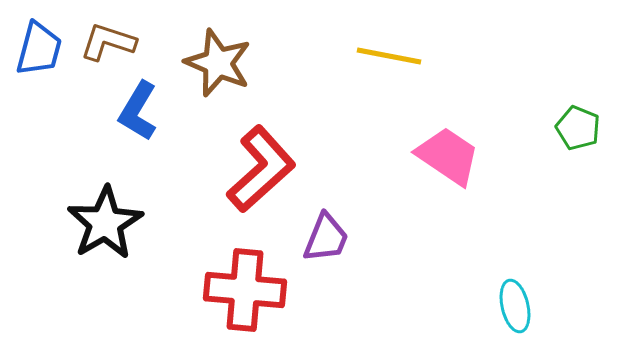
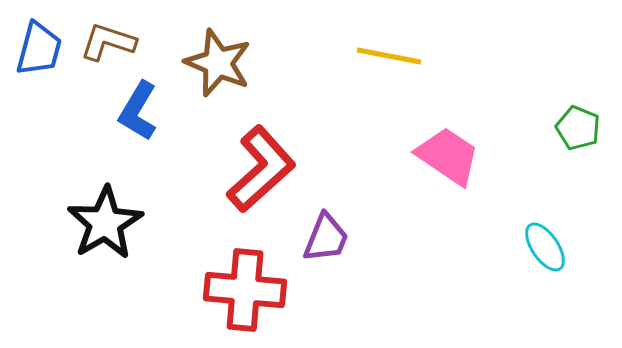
cyan ellipse: moved 30 px right, 59 px up; rotated 21 degrees counterclockwise
